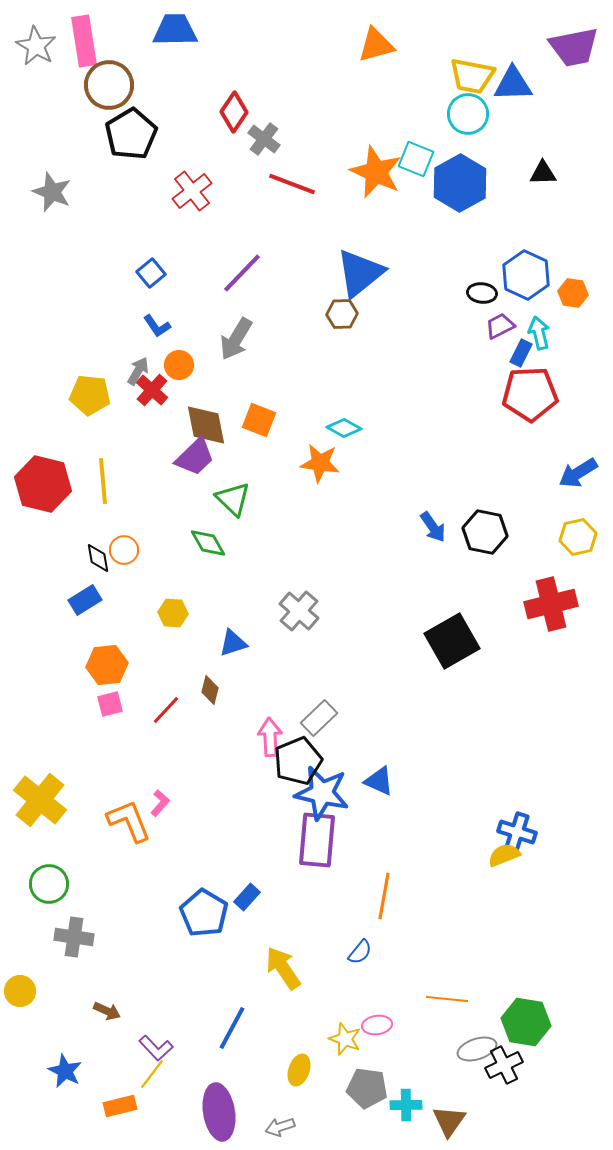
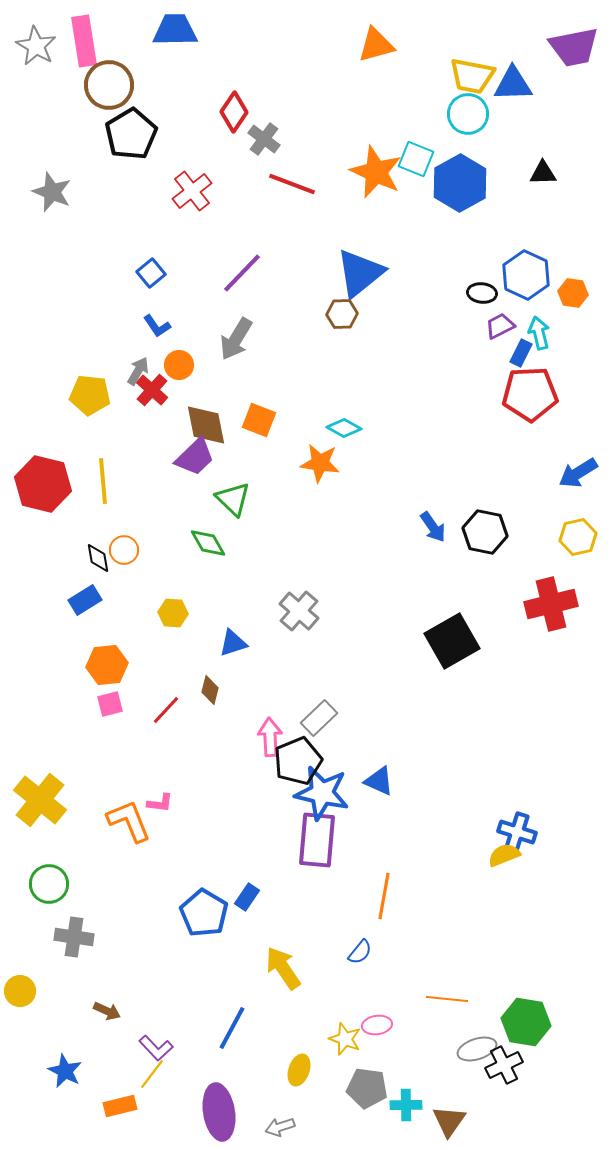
pink L-shape at (160, 803): rotated 56 degrees clockwise
blue rectangle at (247, 897): rotated 8 degrees counterclockwise
